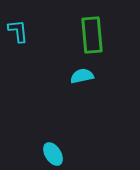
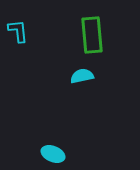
cyan ellipse: rotated 35 degrees counterclockwise
